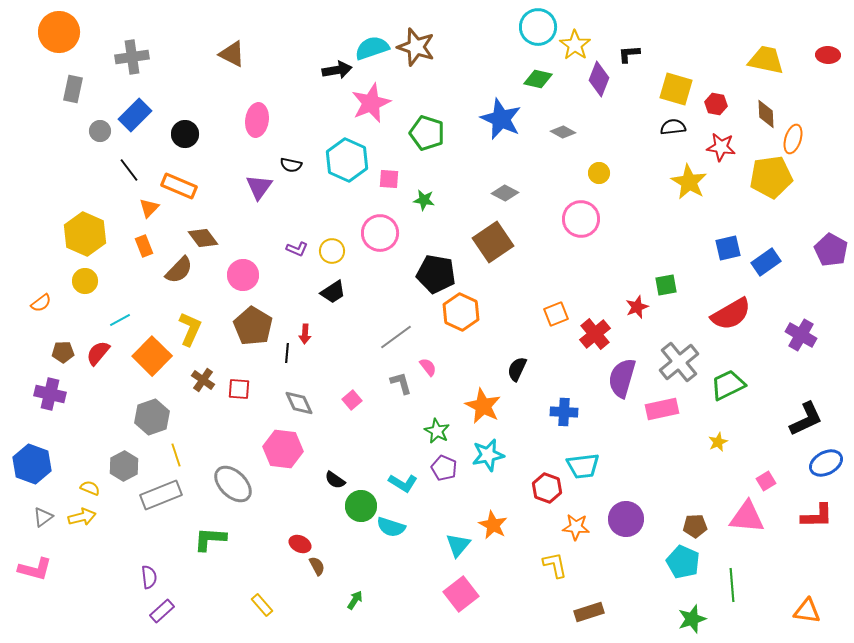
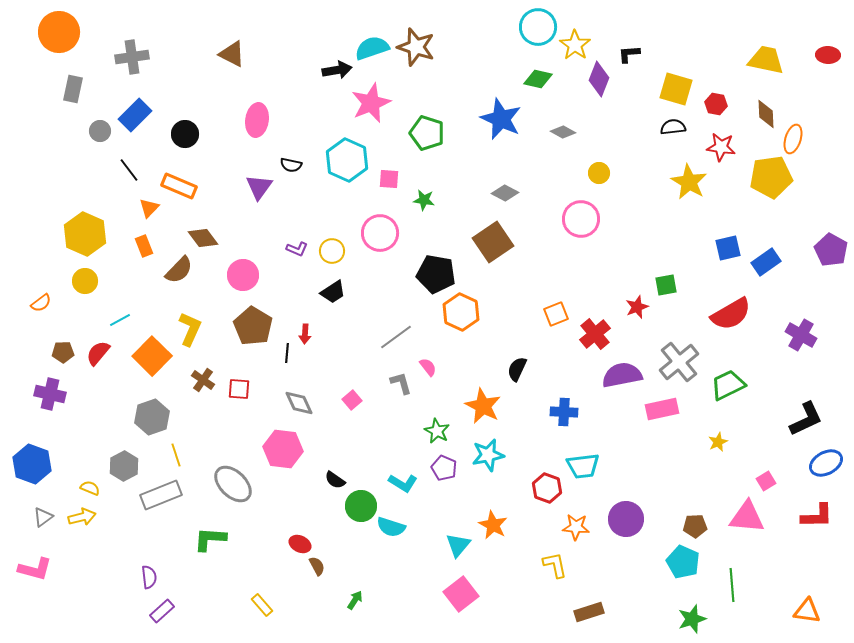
purple semicircle at (622, 378): moved 3 px up; rotated 63 degrees clockwise
